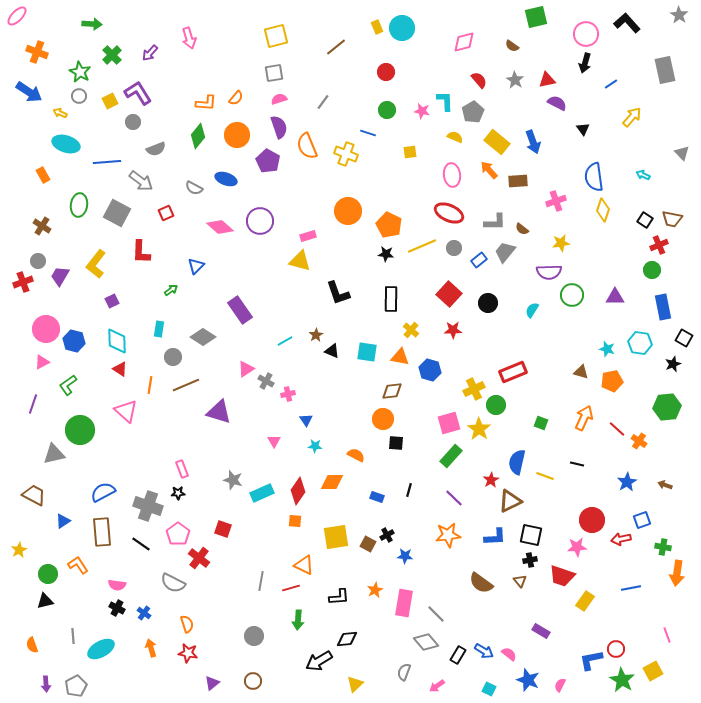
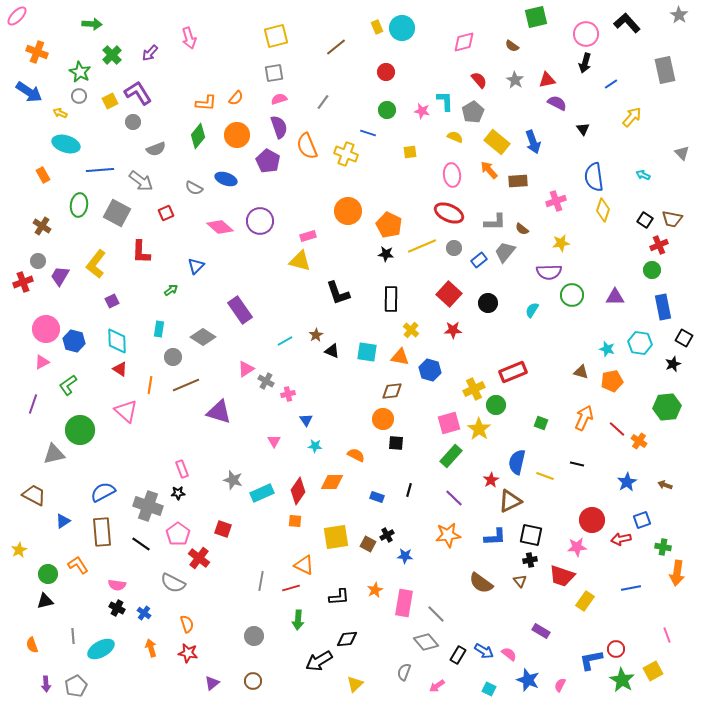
blue line at (107, 162): moved 7 px left, 8 px down
